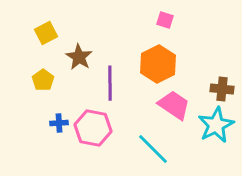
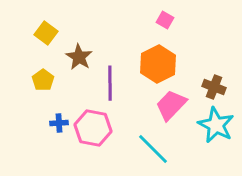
pink square: rotated 12 degrees clockwise
yellow square: rotated 25 degrees counterclockwise
brown cross: moved 8 px left, 2 px up; rotated 15 degrees clockwise
pink trapezoid: moved 3 px left; rotated 80 degrees counterclockwise
cyan star: rotated 18 degrees counterclockwise
